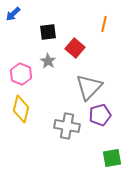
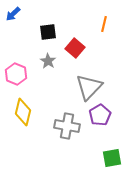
pink hexagon: moved 5 px left
yellow diamond: moved 2 px right, 3 px down
purple pentagon: rotated 15 degrees counterclockwise
